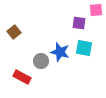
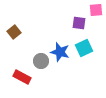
cyan square: rotated 36 degrees counterclockwise
